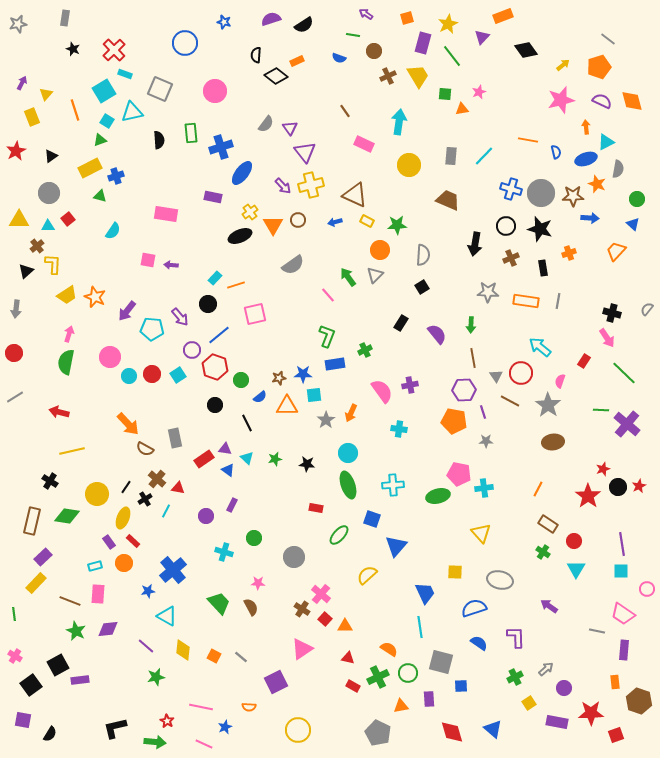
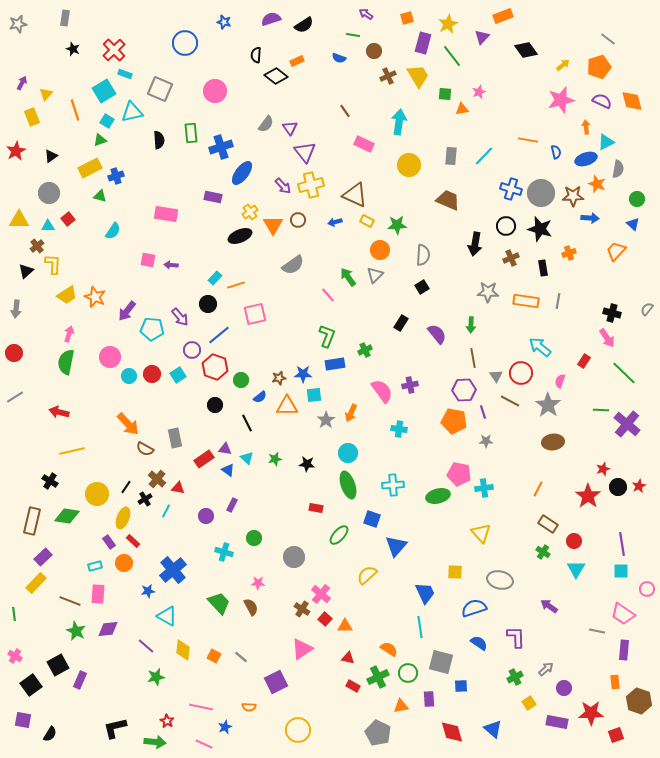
purple rectangle at (80, 680): rotated 60 degrees counterclockwise
